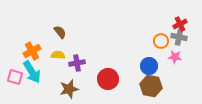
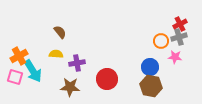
gray cross: rotated 28 degrees counterclockwise
orange cross: moved 13 px left, 5 px down
yellow semicircle: moved 2 px left, 1 px up
blue circle: moved 1 px right, 1 px down
cyan arrow: moved 1 px right, 1 px up
red circle: moved 1 px left
brown star: moved 1 px right, 2 px up; rotated 18 degrees clockwise
